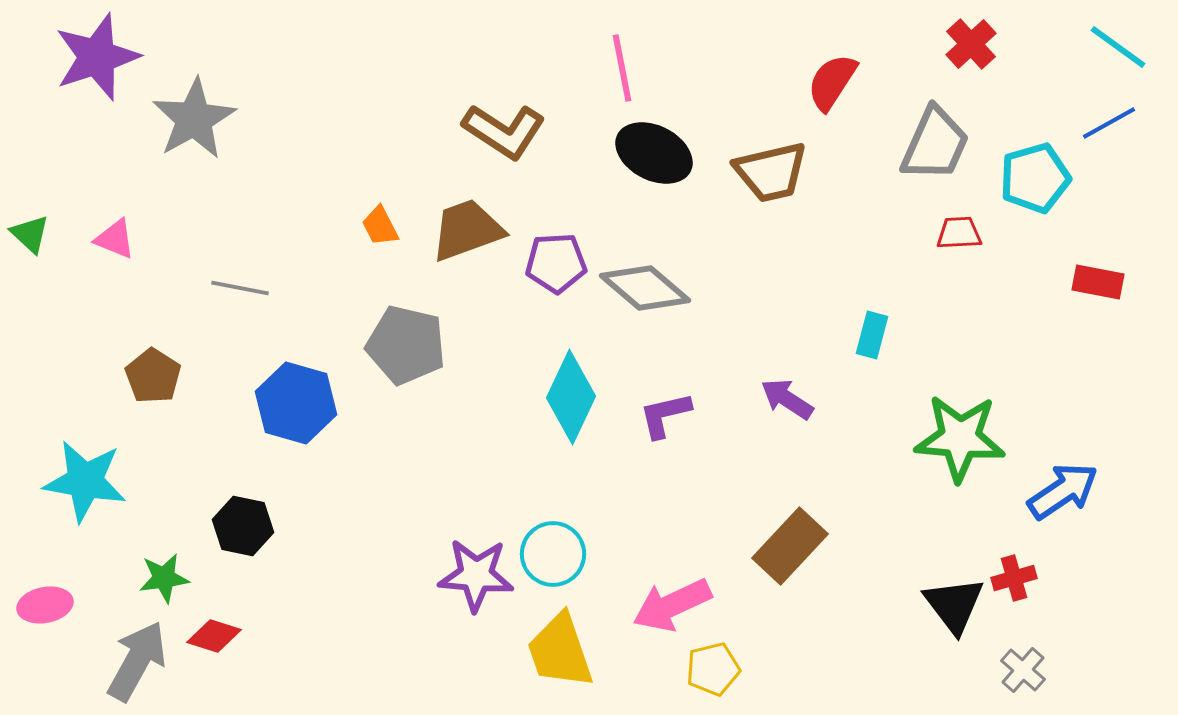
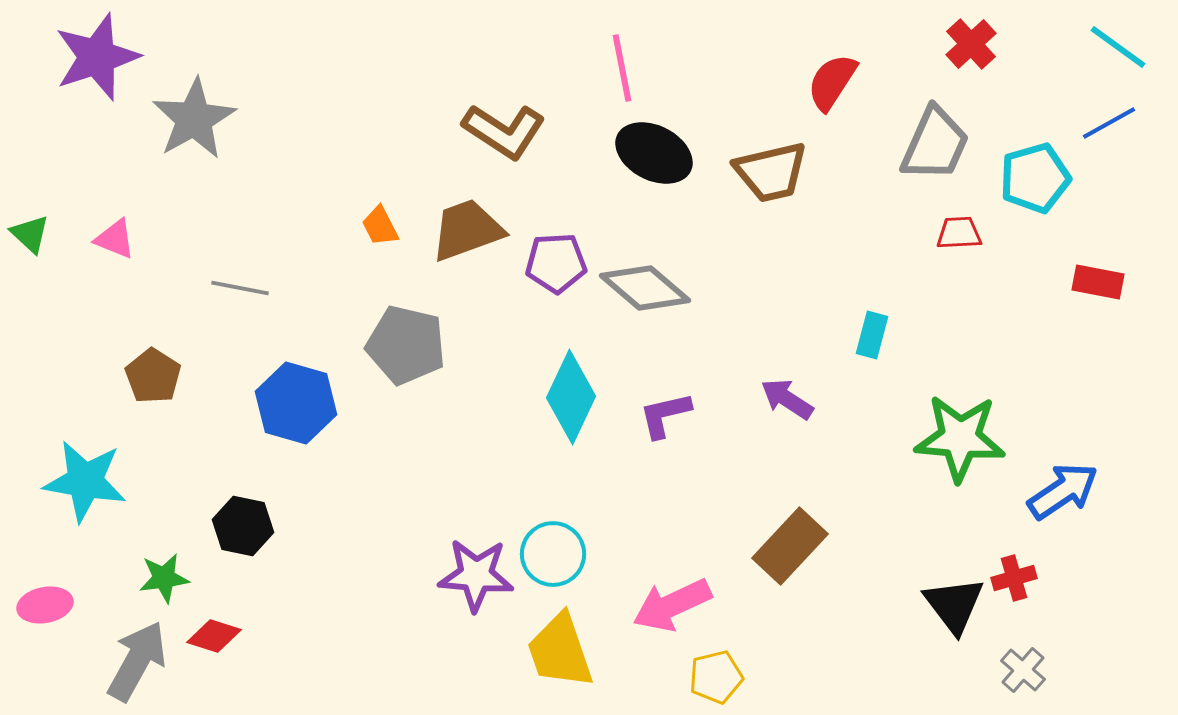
yellow pentagon at (713, 669): moved 3 px right, 8 px down
